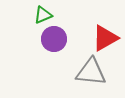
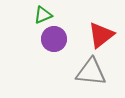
red triangle: moved 4 px left, 3 px up; rotated 8 degrees counterclockwise
